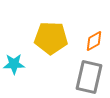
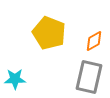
yellow pentagon: moved 2 px left, 5 px up; rotated 20 degrees clockwise
cyan star: moved 1 px right, 15 px down
